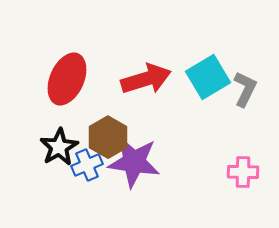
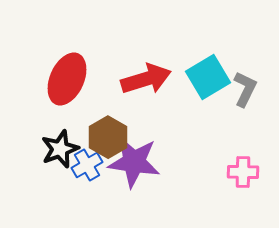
black star: moved 1 px right, 2 px down; rotated 9 degrees clockwise
blue cross: rotated 8 degrees counterclockwise
